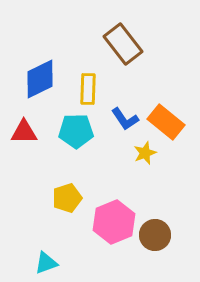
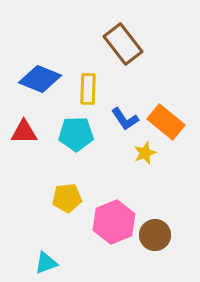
blue diamond: rotated 48 degrees clockwise
cyan pentagon: moved 3 px down
yellow pentagon: rotated 12 degrees clockwise
